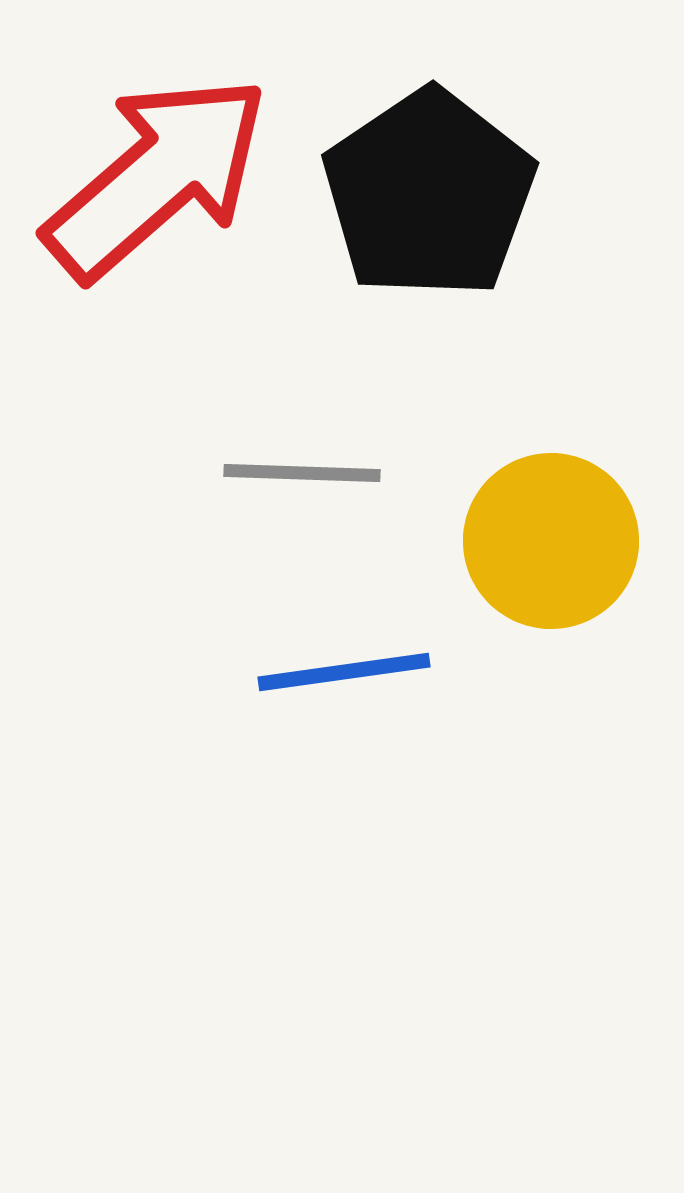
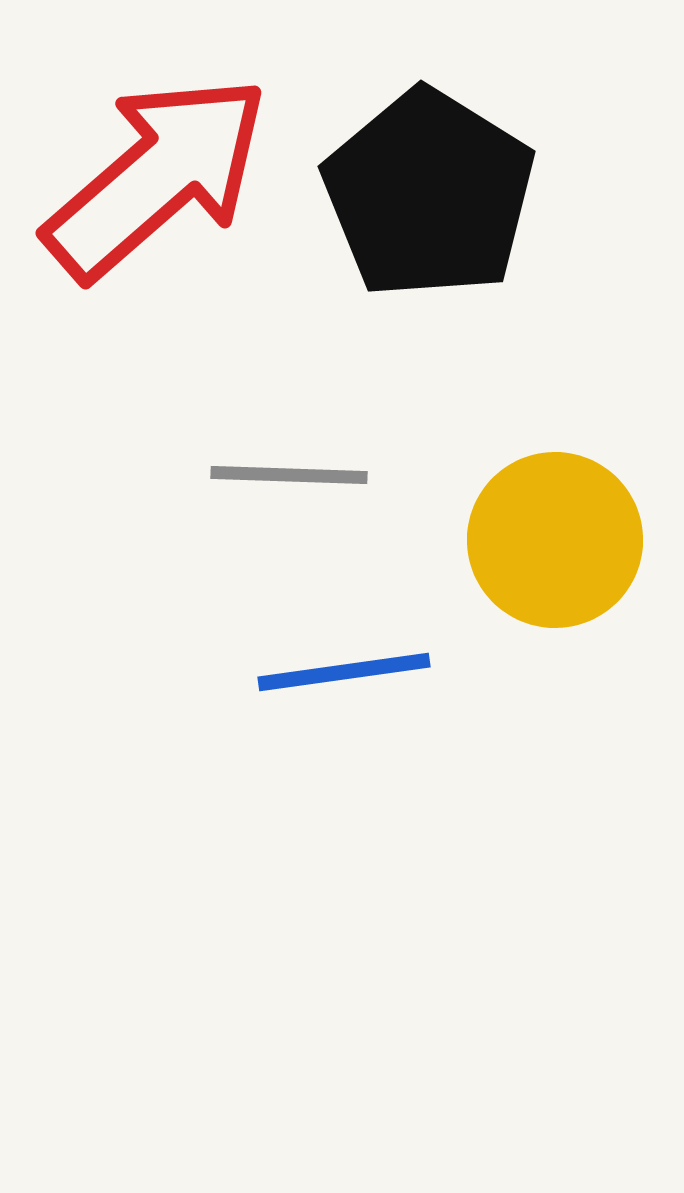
black pentagon: rotated 6 degrees counterclockwise
gray line: moved 13 px left, 2 px down
yellow circle: moved 4 px right, 1 px up
